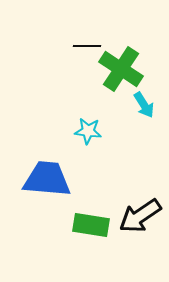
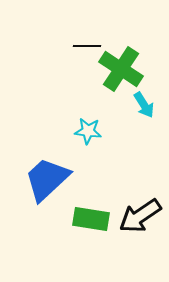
blue trapezoid: rotated 48 degrees counterclockwise
green rectangle: moved 6 px up
